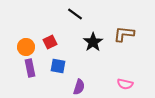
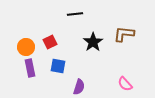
black line: rotated 42 degrees counterclockwise
pink semicircle: rotated 35 degrees clockwise
